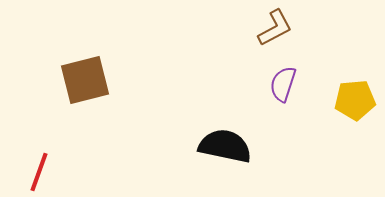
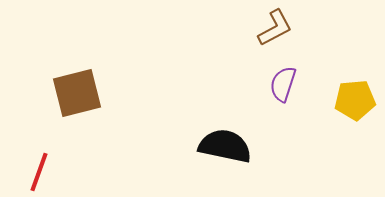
brown square: moved 8 px left, 13 px down
